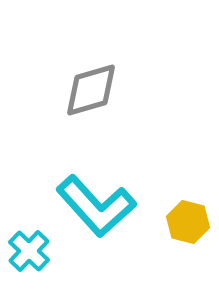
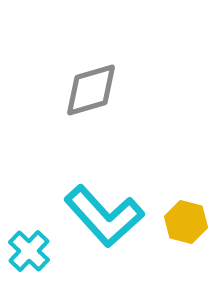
cyan L-shape: moved 8 px right, 10 px down
yellow hexagon: moved 2 px left
